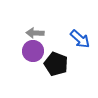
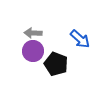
gray arrow: moved 2 px left
